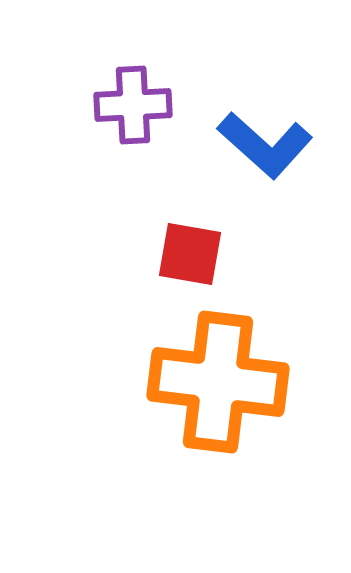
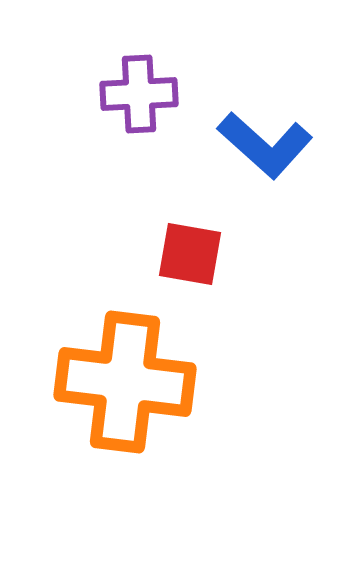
purple cross: moved 6 px right, 11 px up
orange cross: moved 93 px left
